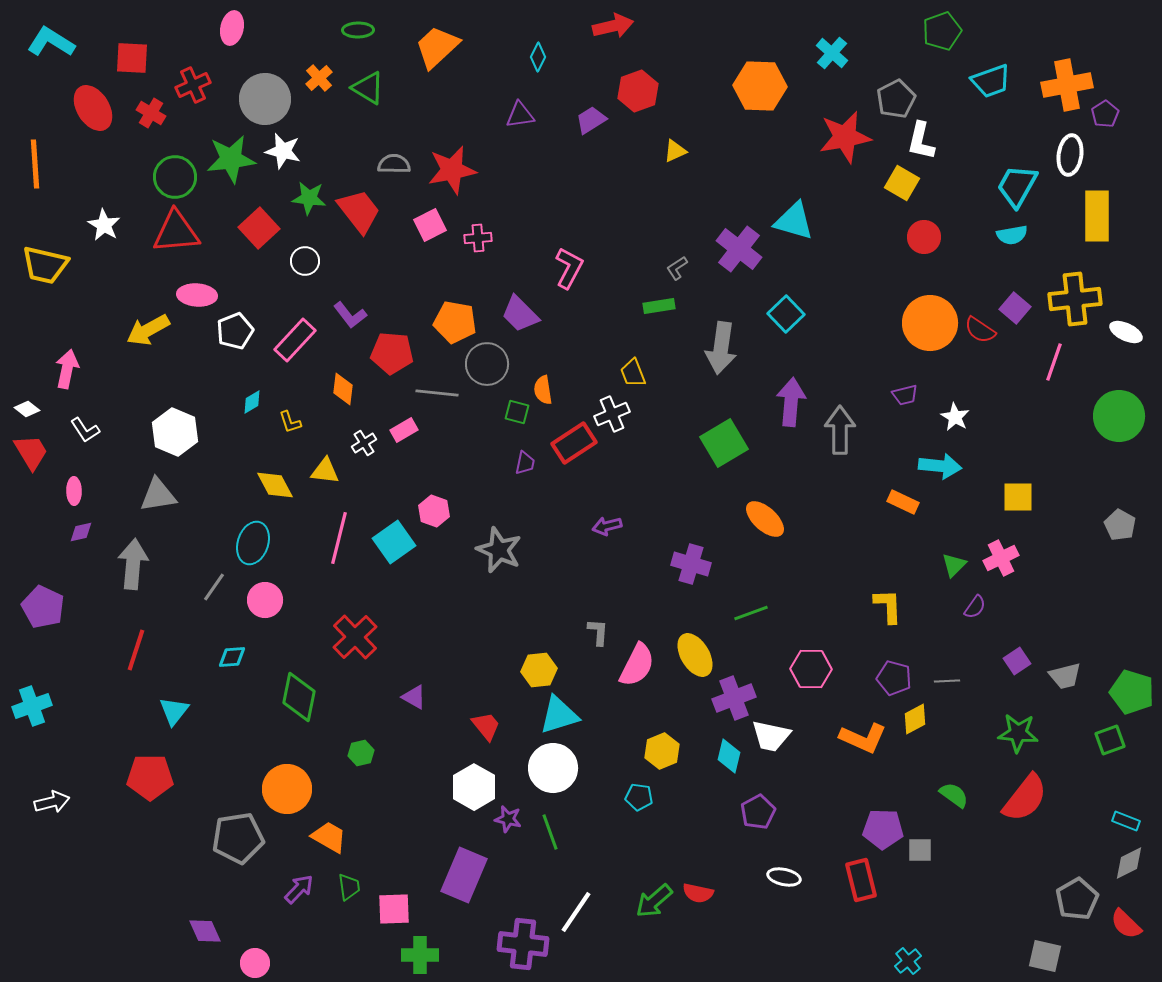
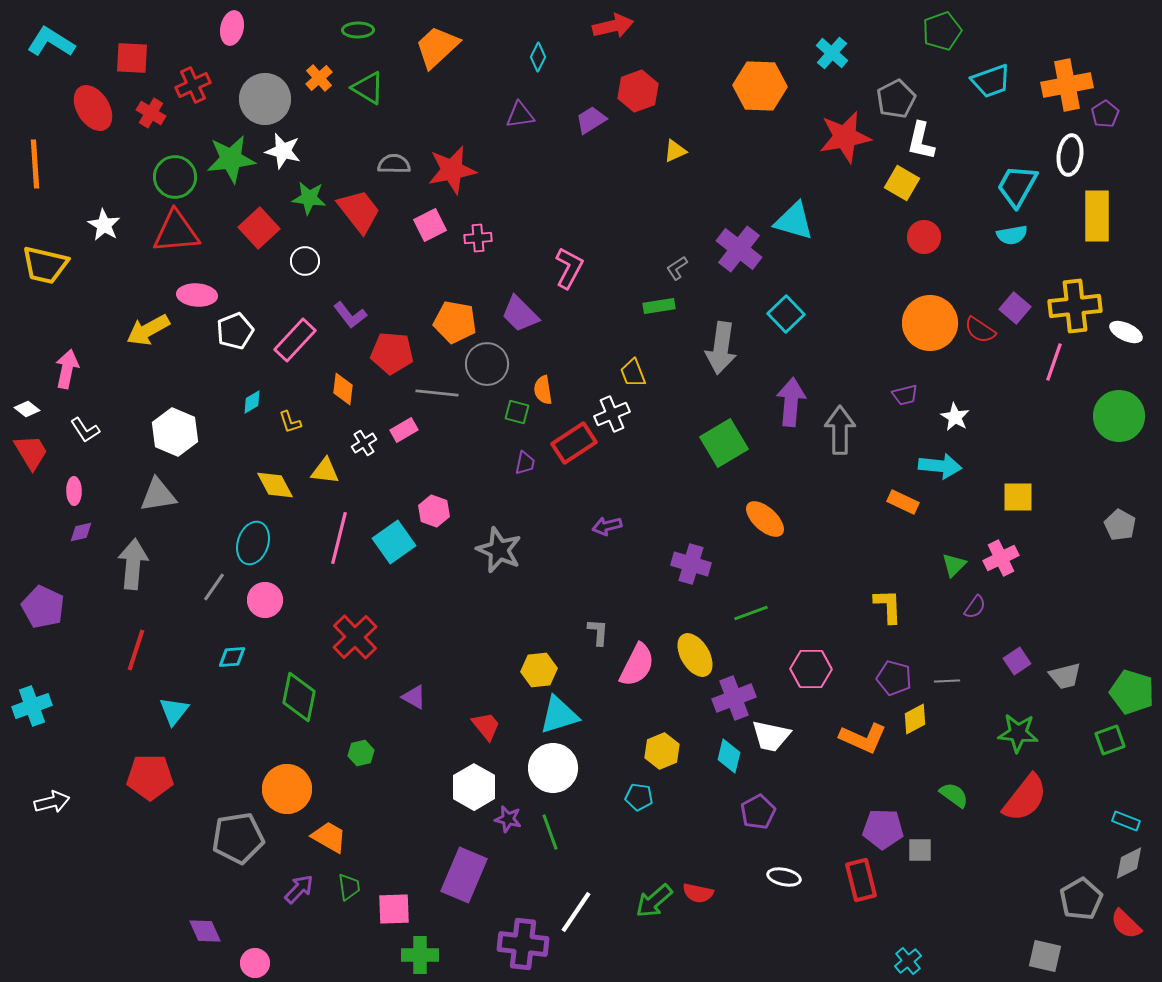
yellow cross at (1075, 299): moved 7 px down
gray pentagon at (1077, 899): moved 4 px right
